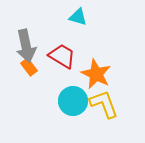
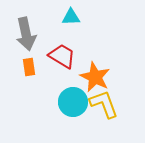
cyan triangle: moved 7 px left; rotated 18 degrees counterclockwise
gray arrow: moved 12 px up
orange rectangle: rotated 30 degrees clockwise
orange star: moved 1 px left, 3 px down
cyan circle: moved 1 px down
